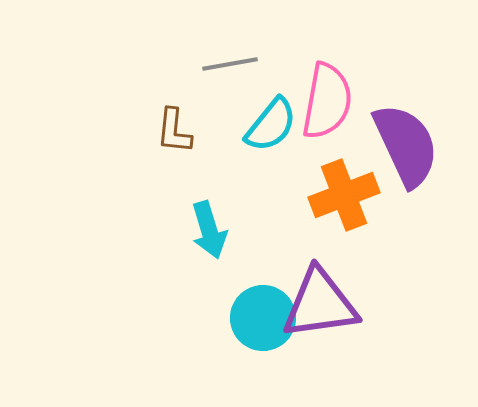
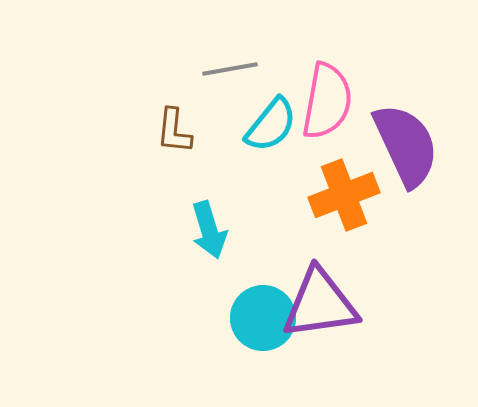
gray line: moved 5 px down
